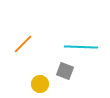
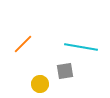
cyan line: rotated 8 degrees clockwise
gray square: rotated 30 degrees counterclockwise
